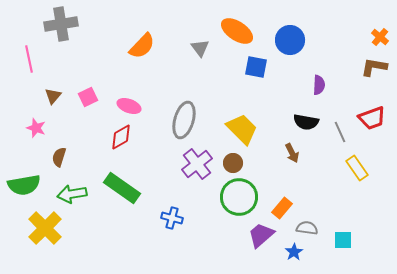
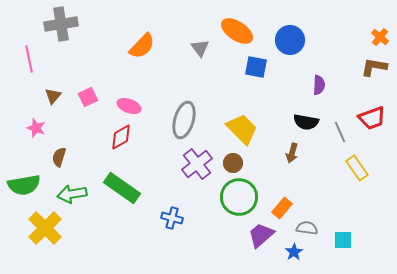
brown arrow: rotated 42 degrees clockwise
